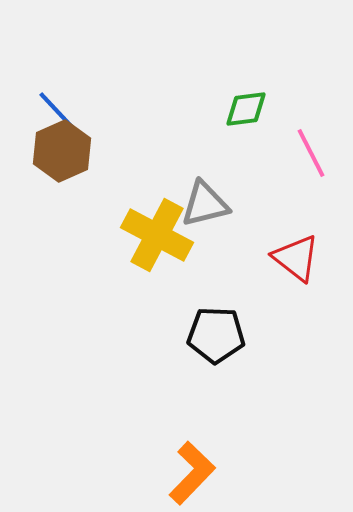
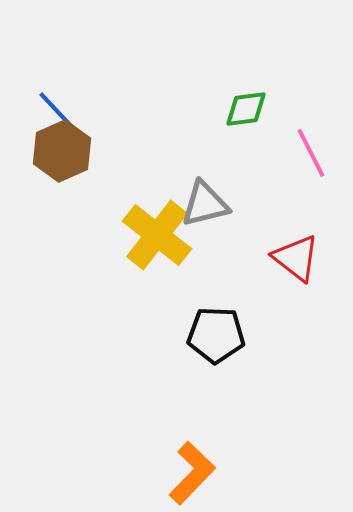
yellow cross: rotated 10 degrees clockwise
